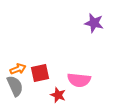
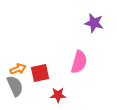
pink semicircle: moved 18 px up; rotated 80 degrees counterclockwise
red star: rotated 21 degrees counterclockwise
